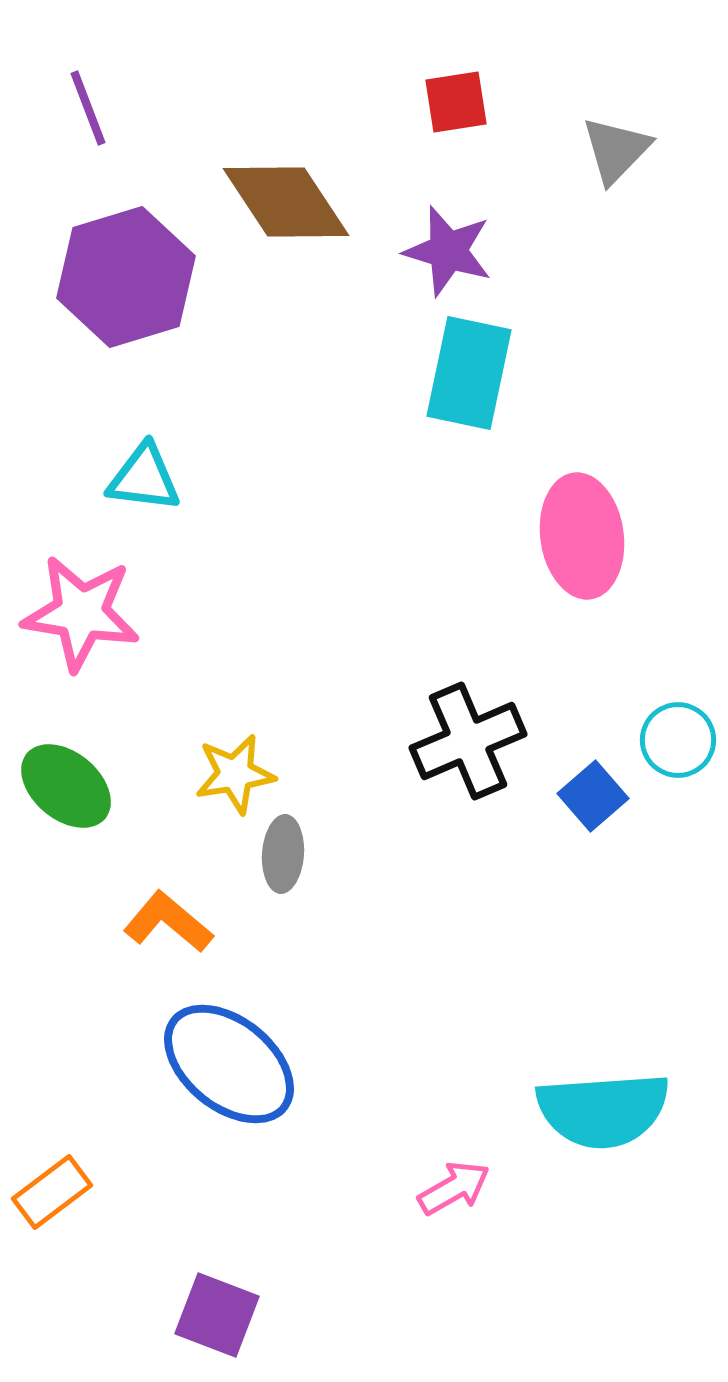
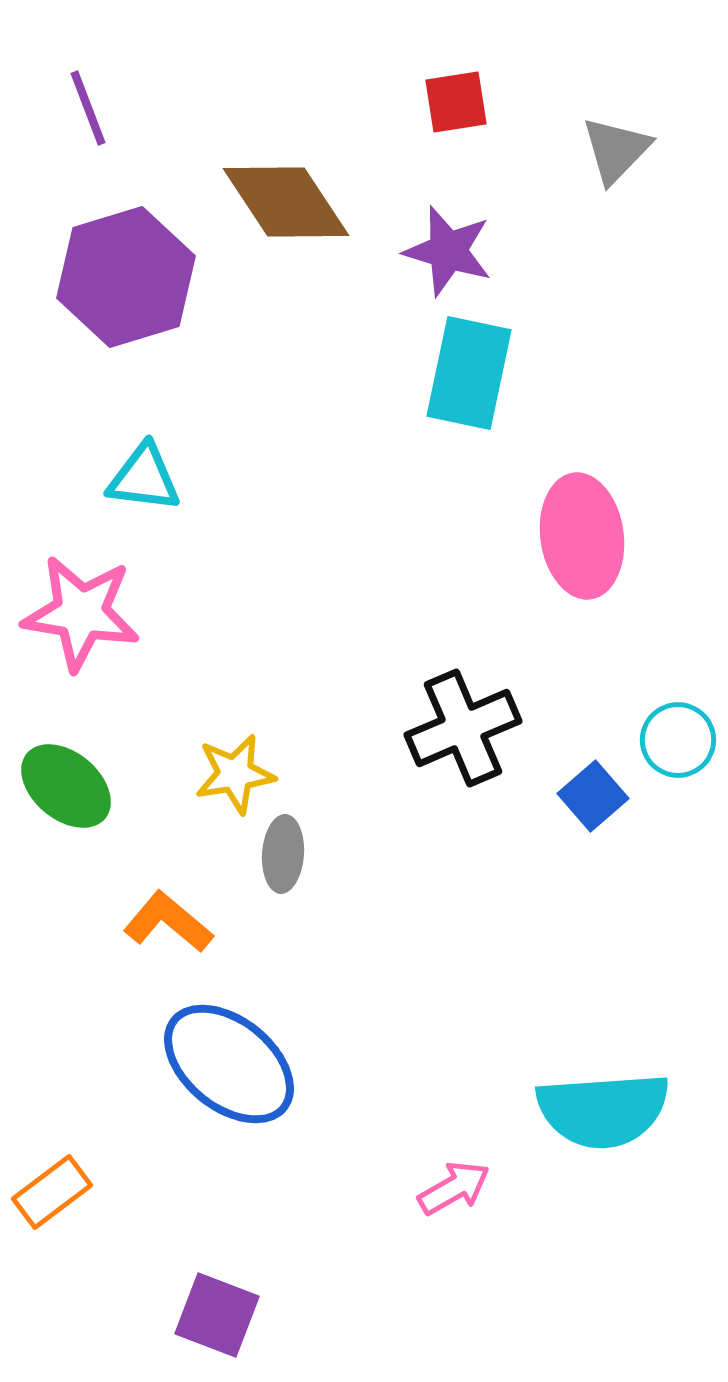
black cross: moved 5 px left, 13 px up
